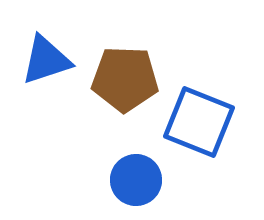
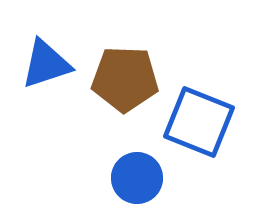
blue triangle: moved 4 px down
blue circle: moved 1 px right, 2 px up
